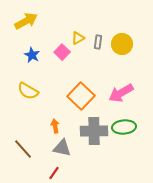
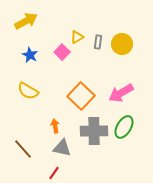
yellow triangle: moved 1 px left, 1 px up
blue star: moved 2 px left
green ellipse: rotated 55 degrees counterclockwise
